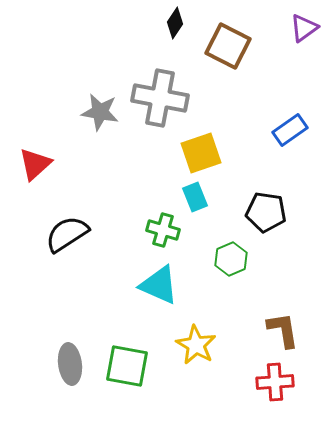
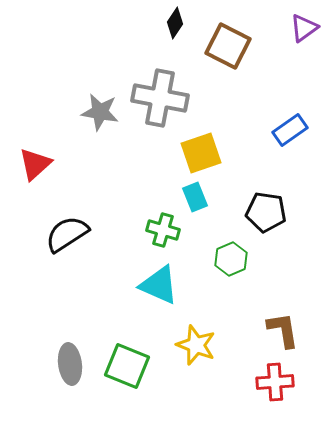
yellow star: rotated 9 degrees counterclockwise
green square: rotated 12 degrees clockwise
